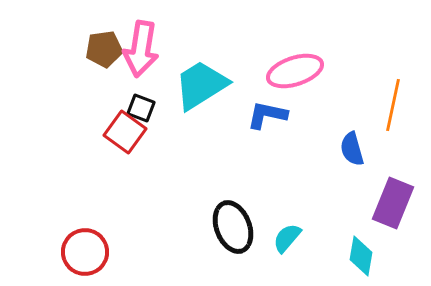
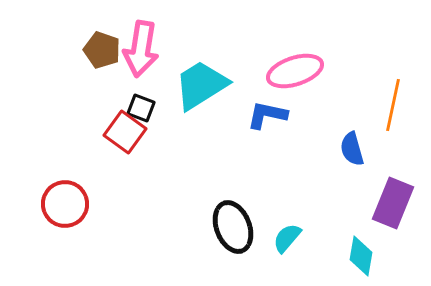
brown pentagon: moved 2 px left, 1 px down; rotated 27 degrees clockwise
red circle: moved 20 px left, 48 px up
